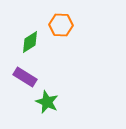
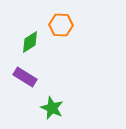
green star: moved 5 px right, 6 px down
